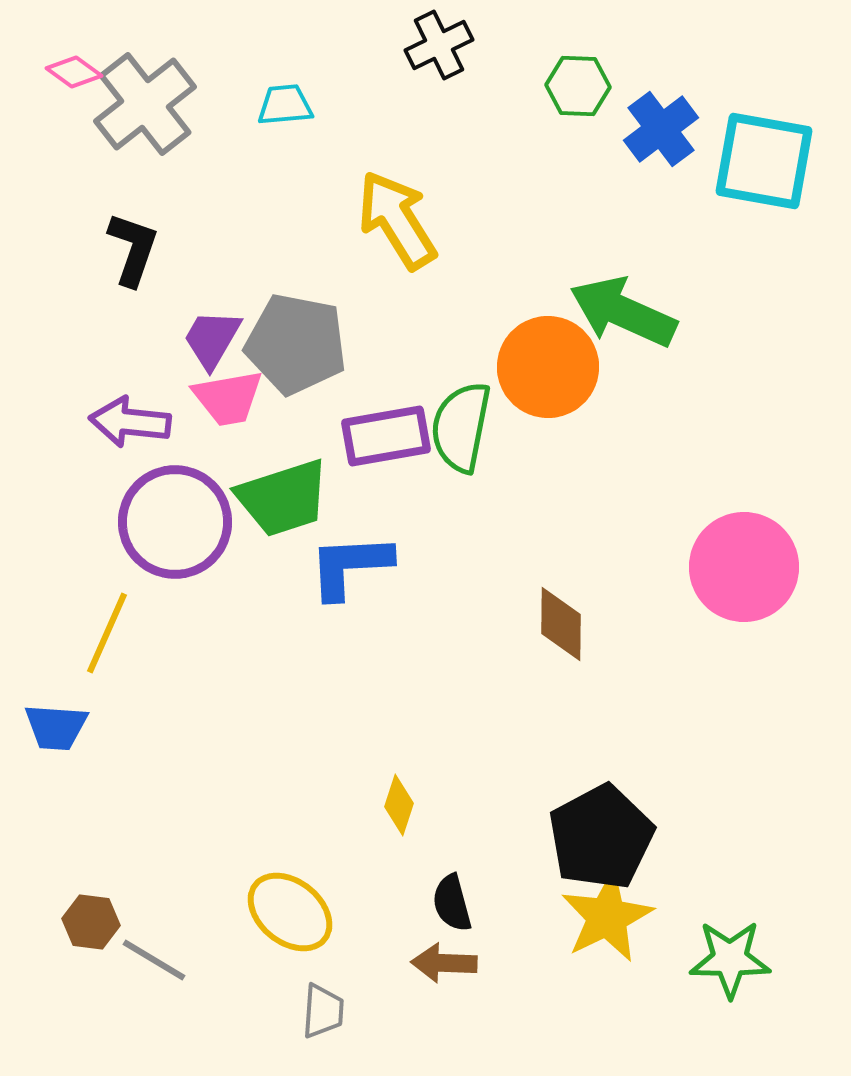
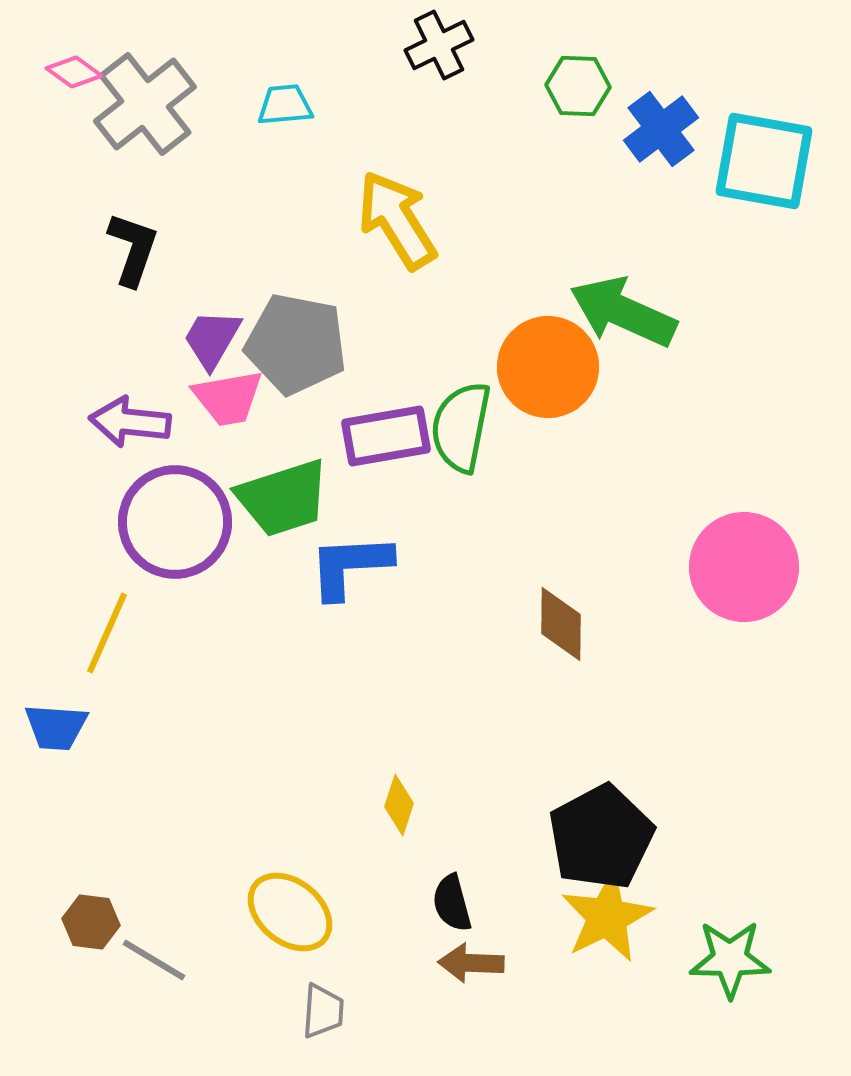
brown arrow: moved 27 px right
